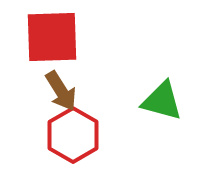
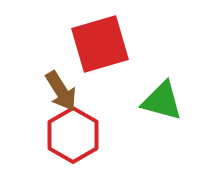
red square: moved 48 px right, 7 px down; rotated 14 degrees counterclockwise
